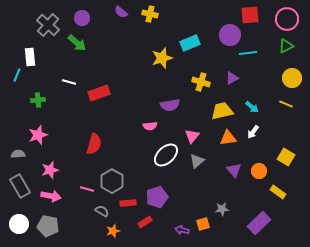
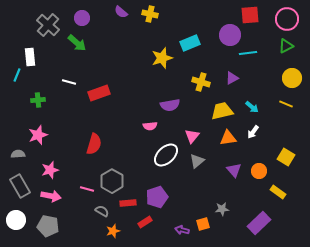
white circle at (19, 224): moved 3 px left, 4 px up
